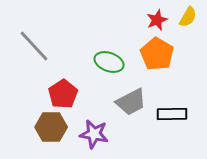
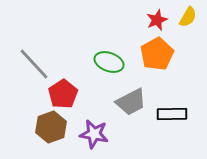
gray line: moved 18 px down
orange pentagon: rotated 12 degrees clockwise
brown hexagon: rotated 20 degrees counterclockwise
